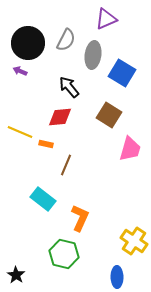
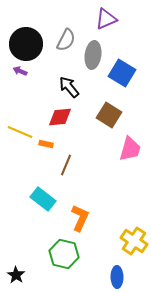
black circle: moved 2 px left, 1 px down
